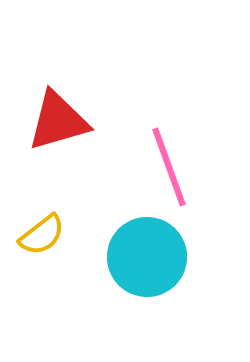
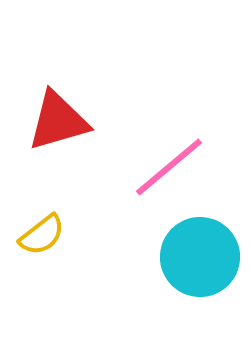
pink line: rotated 70 degrees clockwise
cyan circle: moved 53 px right
